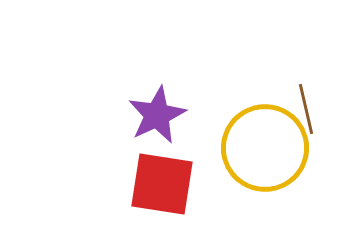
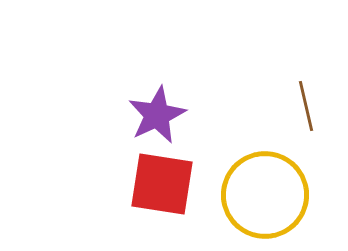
brown line: moved 3 px up
yellow circle: moved 47 px down
